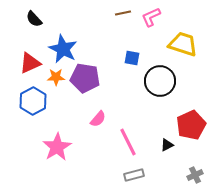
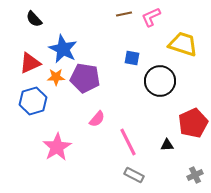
brown line: moved 1 px right, 1 px down
blue hexagon: rotated 12 degrees clockwise
pink semicircle: moved 1 px left
red pentagon: moved 2 px right, 2 px up
black triangle: rotated 24 degrees clockwise
gray rectangle: rotated 42 degrees clockwise
